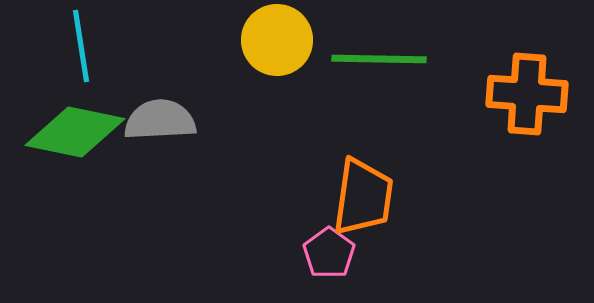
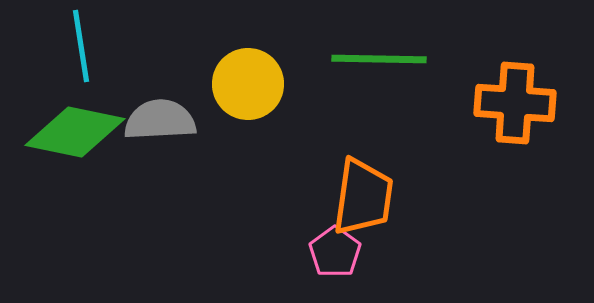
yellow circle: moved 29 px left, 44 px down
orange cross: moved 12 px left, 9 px down
pink pentagon: moved 6 px right, 1 px up
